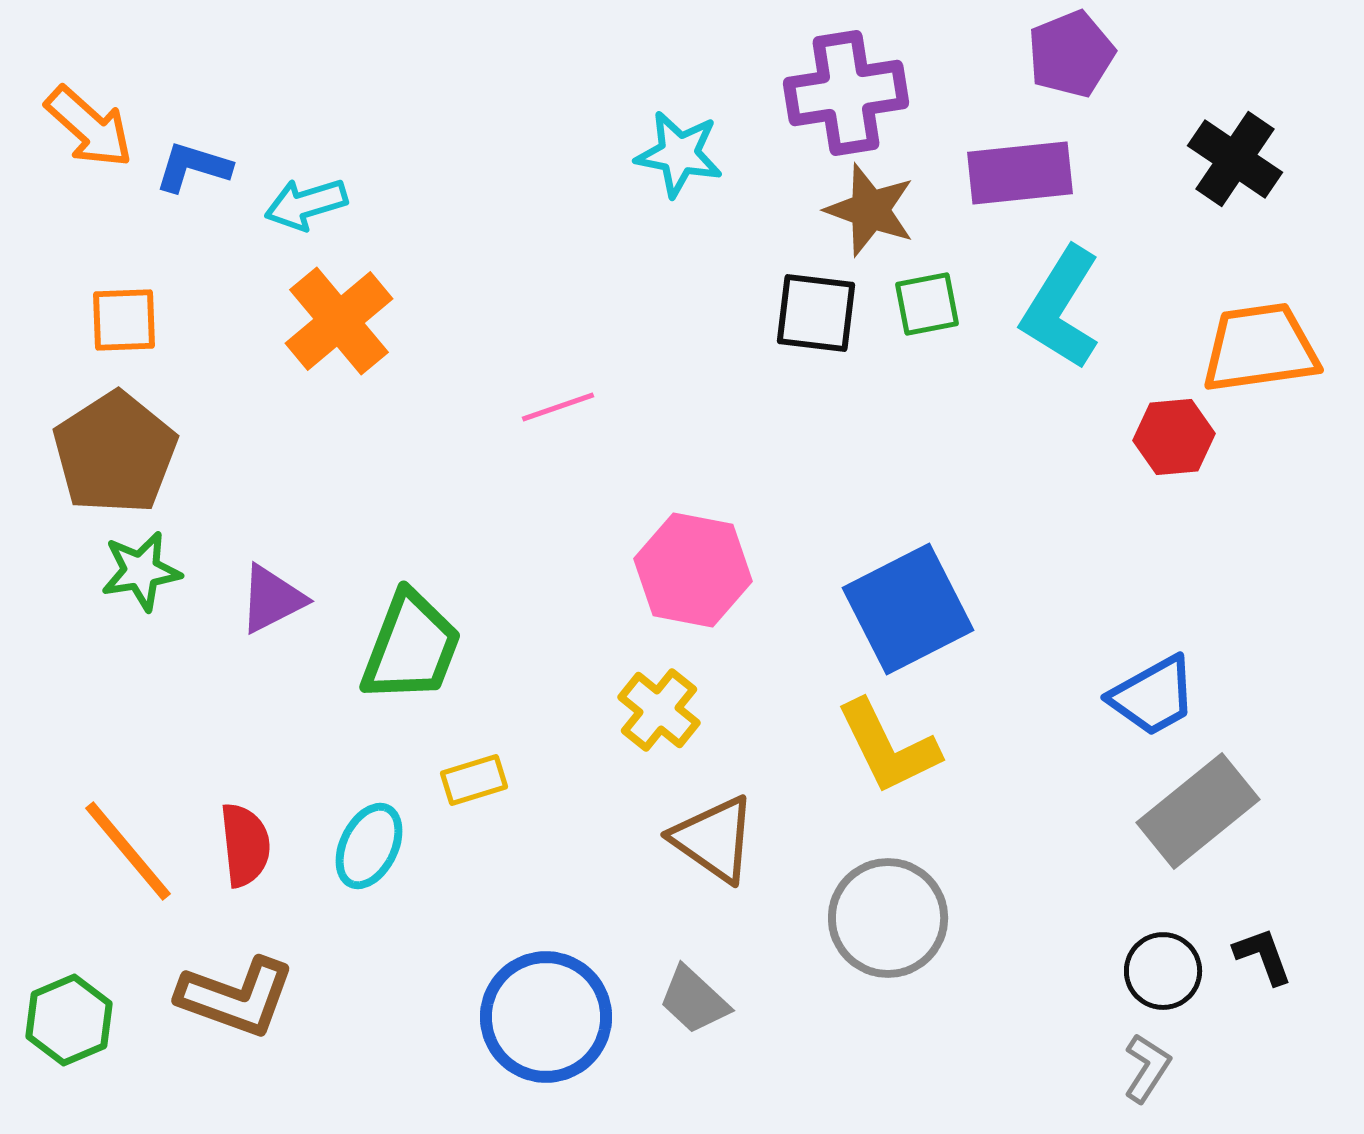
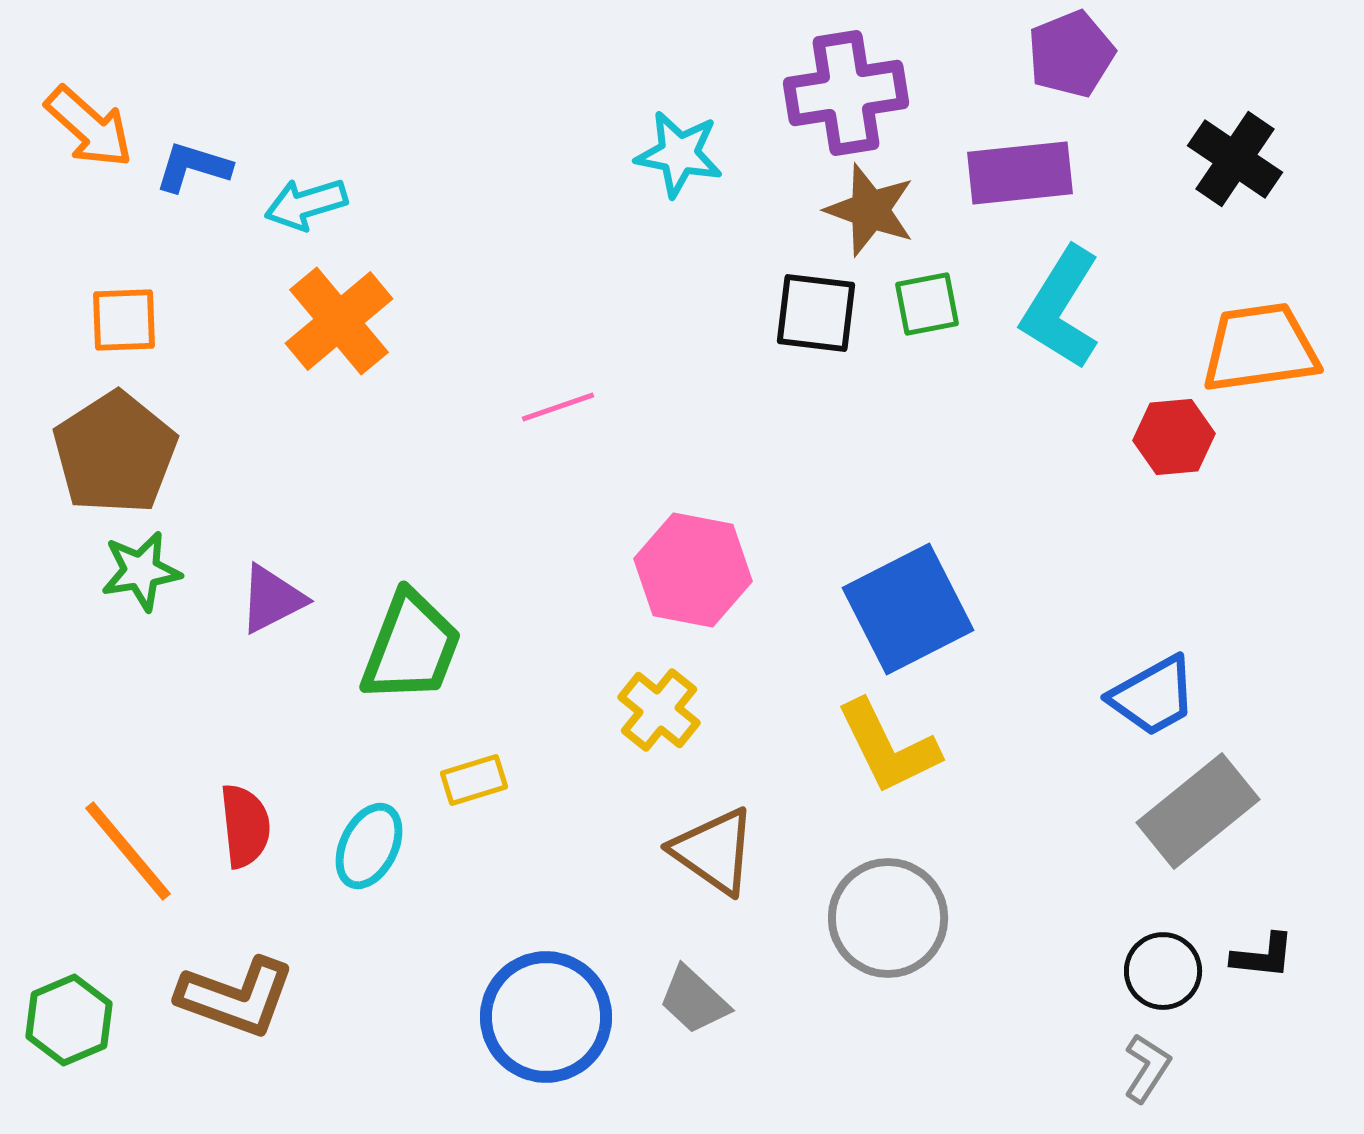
brown triangle: moved 12 px down
red semicircle: moved 19 px up
black L-shape: rotated 116 degrees clockwise
